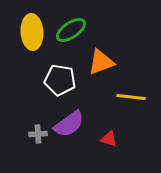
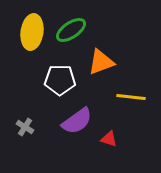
yellow ellipse: rotated 12 degrees clockwise
white pentagon: rotated 8 degrees counterclockwise
purple semicircle: moved 8 px right, 3 px up
gray cross: moved 13 px left, 7 px up; rotated 36 degrees clockwise
